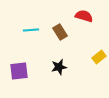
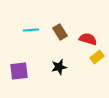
red semicircle: moved 4 px right, 23 px down
yellow rectangle: moved 2 px left
